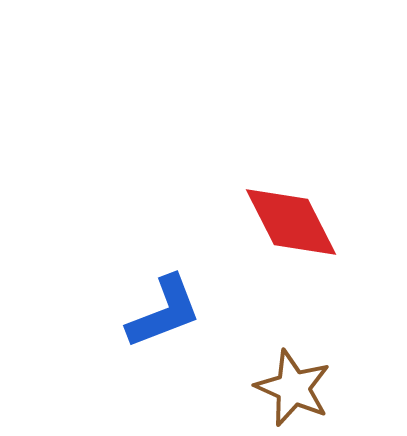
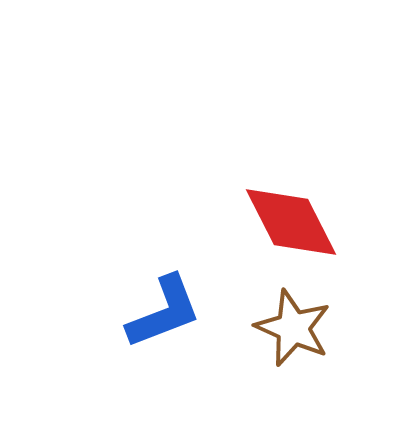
brown star: moved 60 px up
